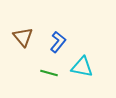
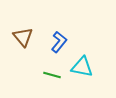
blue L-shape: moved 1 px right
green line: moved 3 px right, 2 px down
